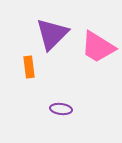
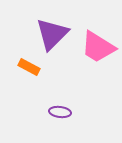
orange rectangle: rotated 55 degrees counterclockwise
purple ellipse: moved 1 px left, 3 px down
